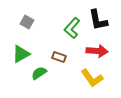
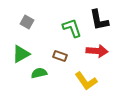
black L-shape: moved 1 px right
green L-shape: rotated 120 degrees clockwise
brown rectangle: moved 1 px right, 1 px up
green semicircle: rotated 21 degrees clockwise
yellow L-shape: moved 6 px left, 3 px down
